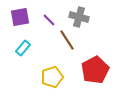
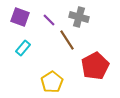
purple square: rotated 30 degrees clockwise
red pentagon: moved 4 px up
yellow pentagon: moved 5 px down; rotated 15 degrees counterclockwise
